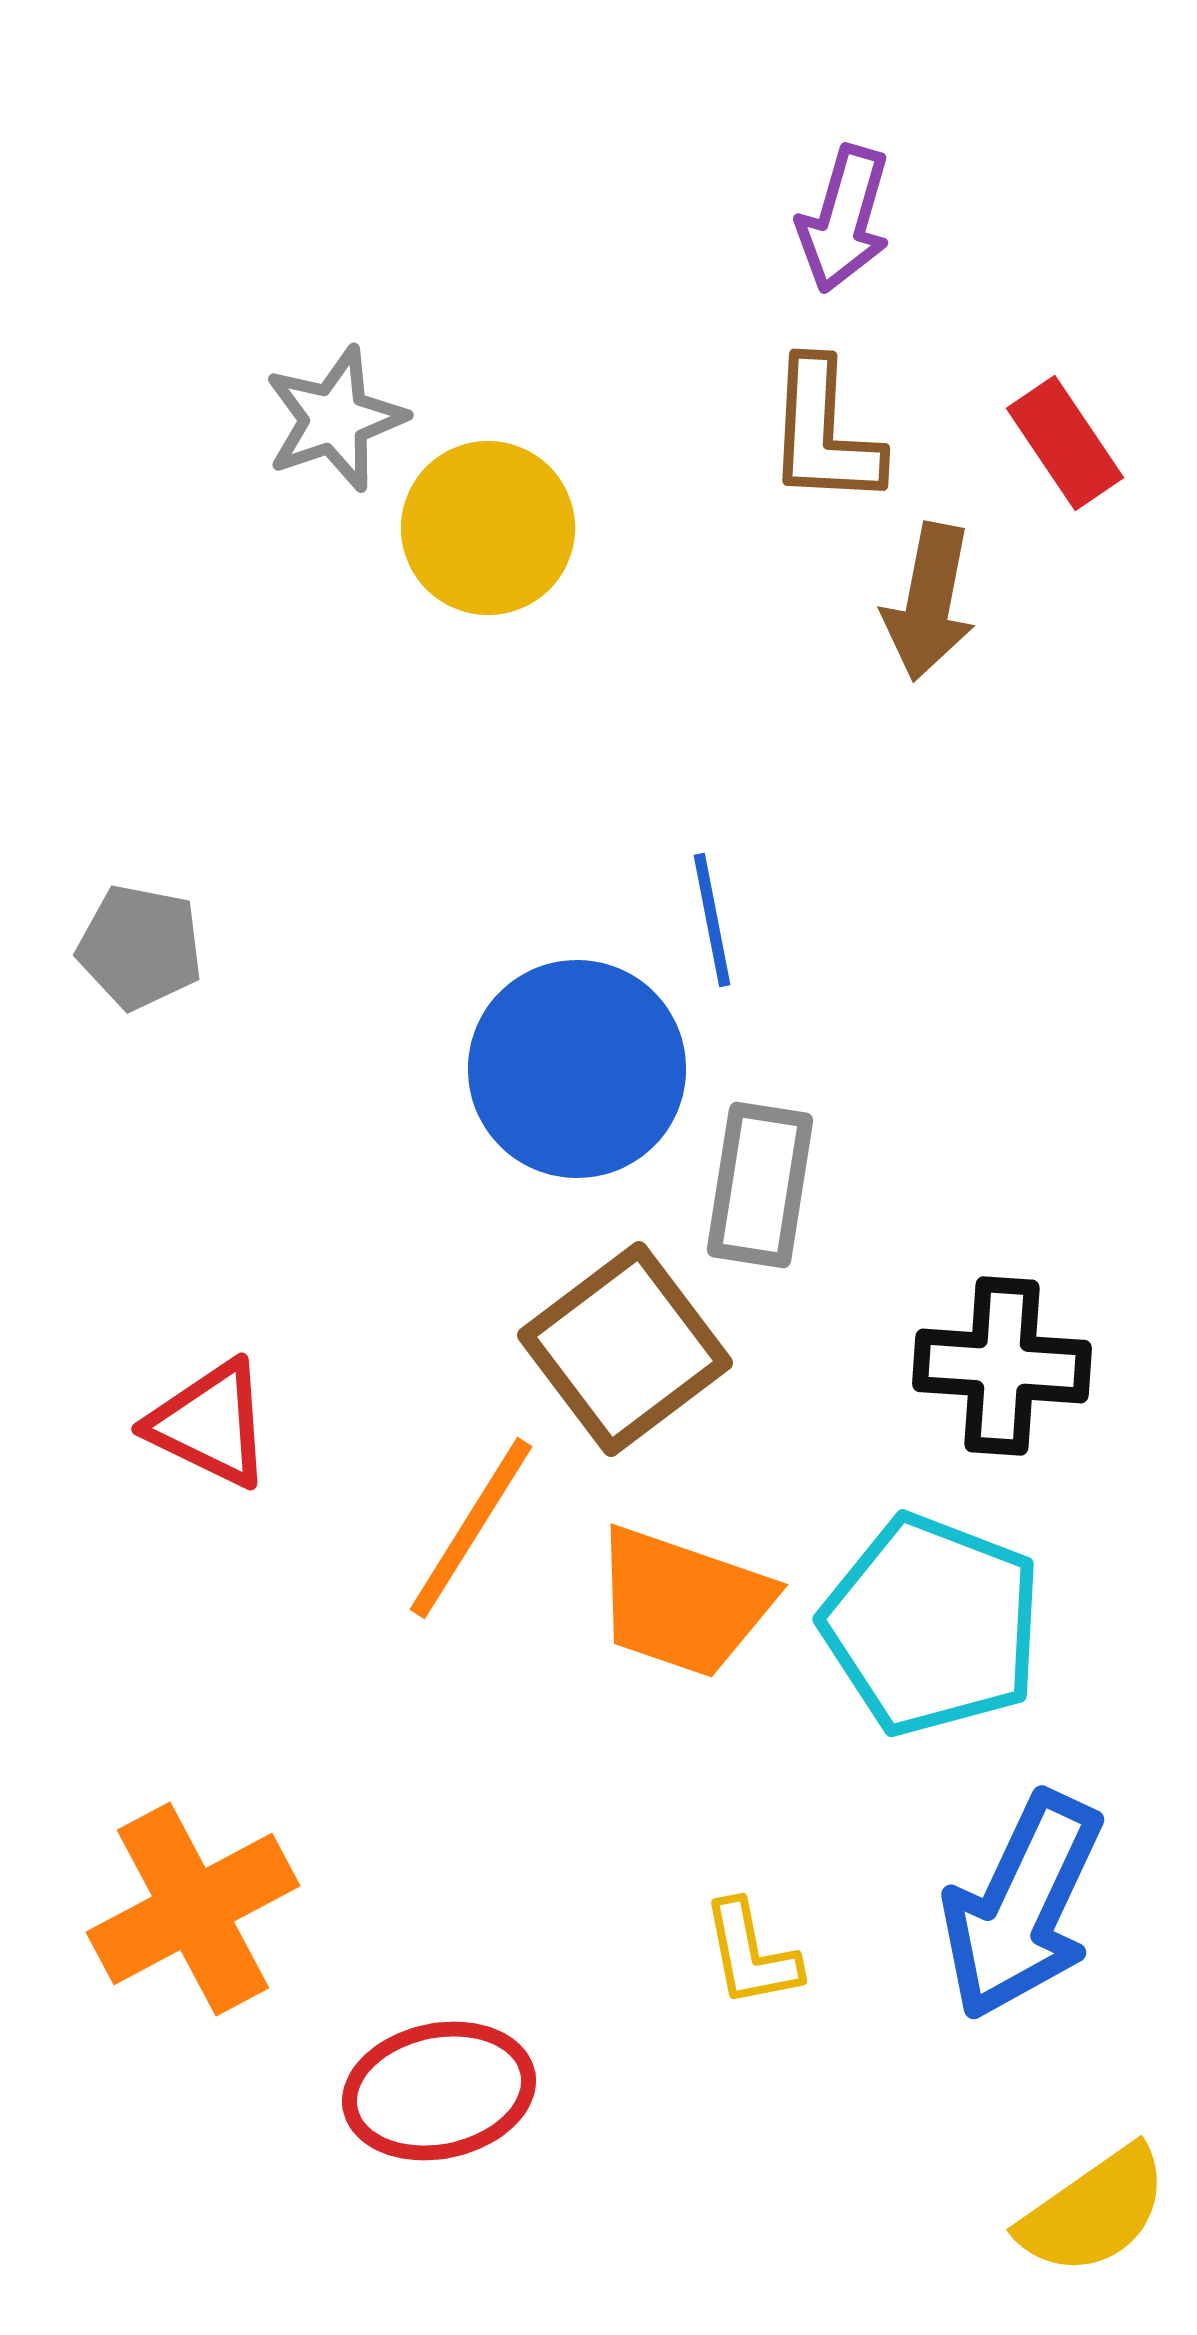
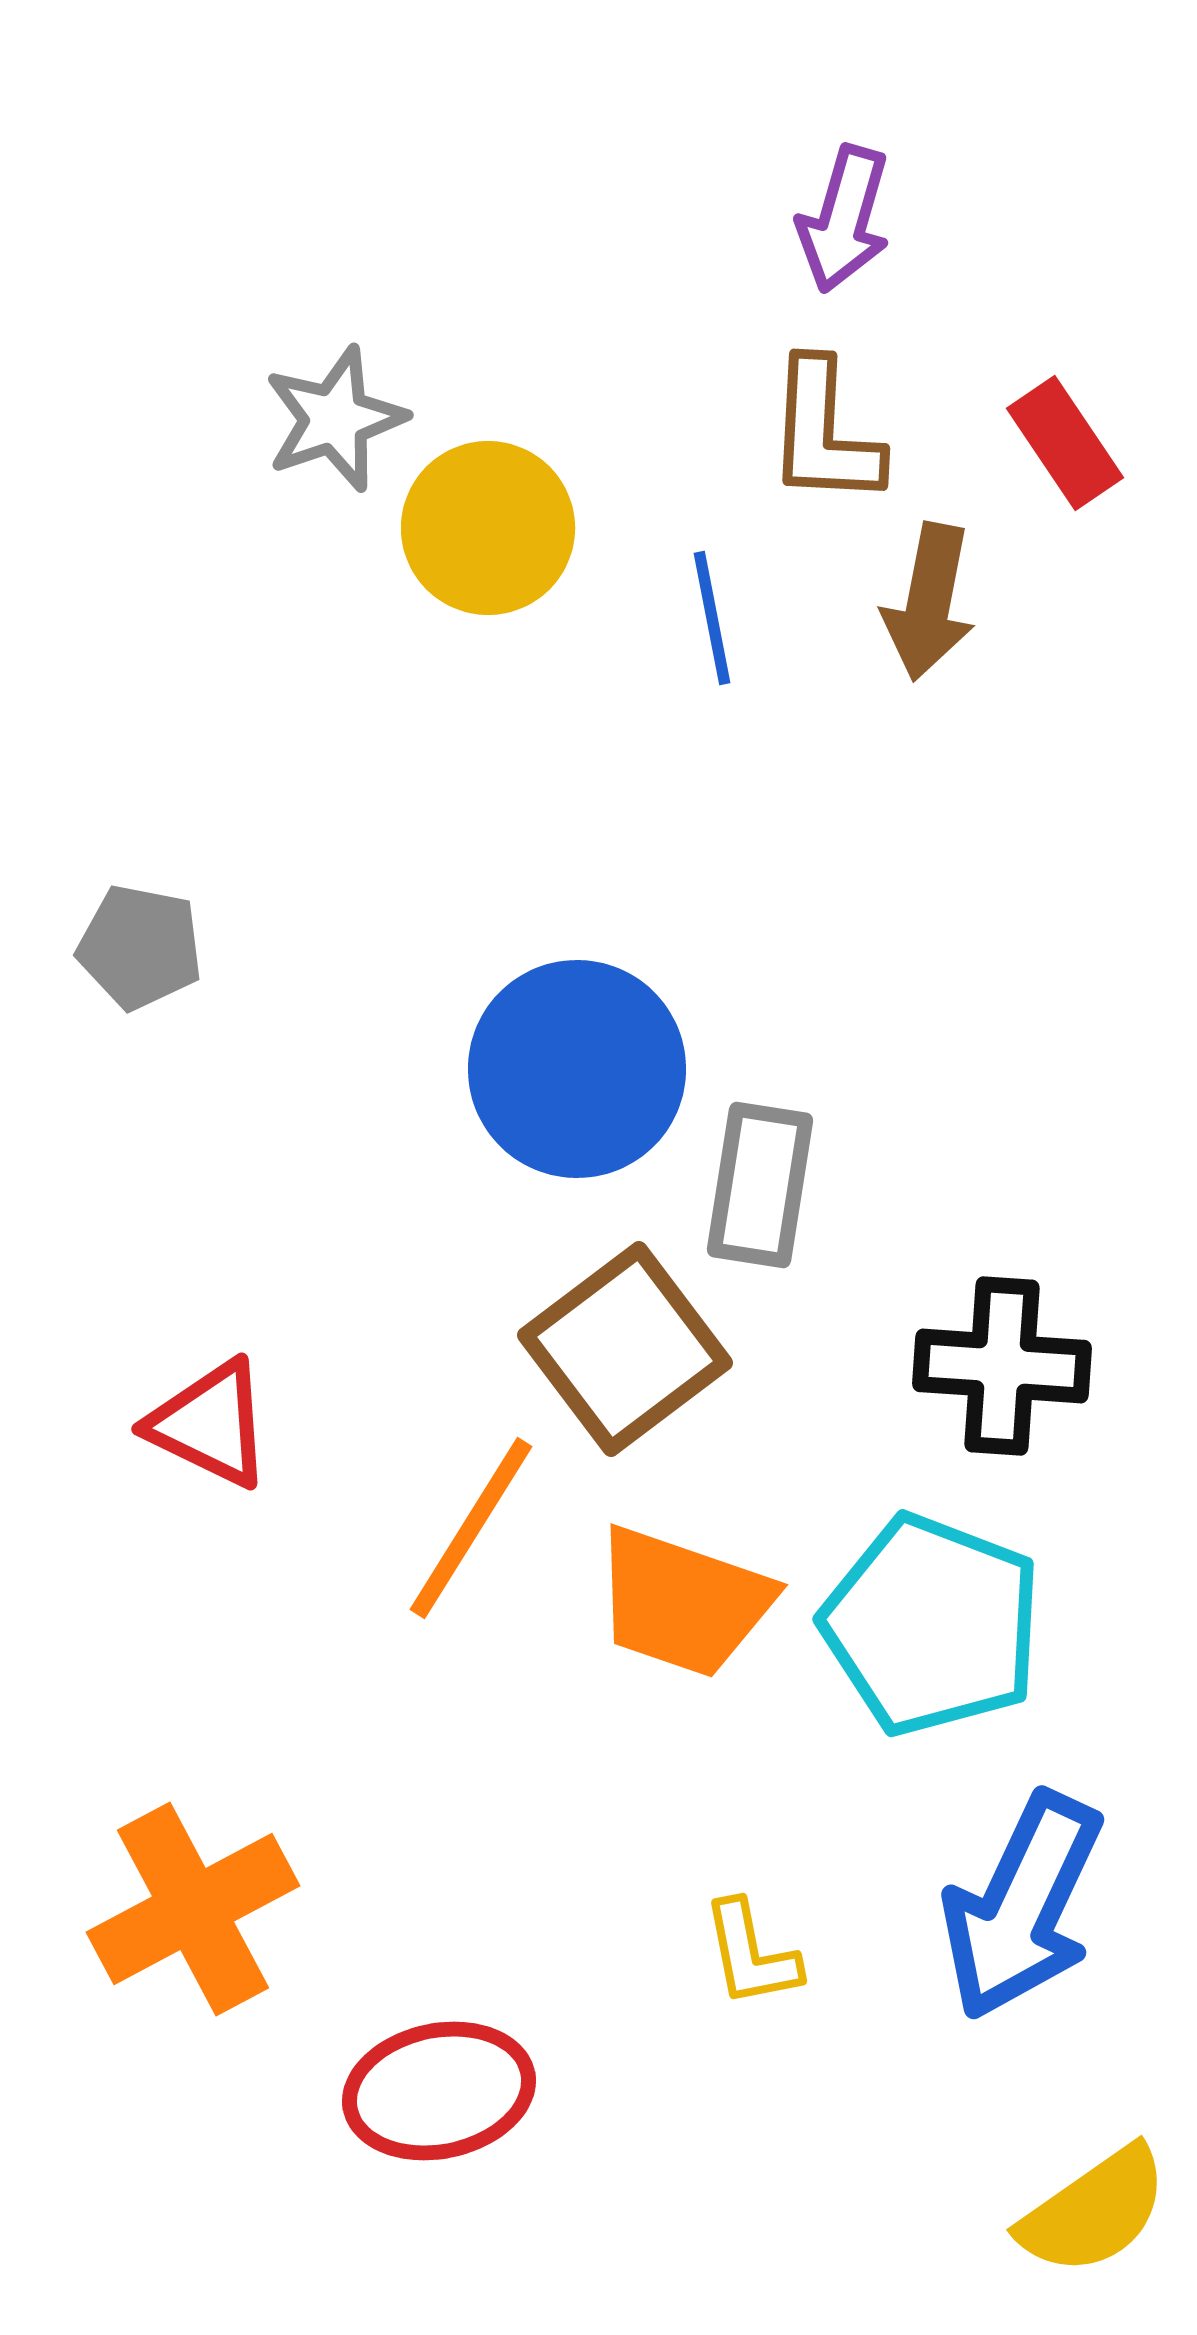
blue line: moved 302 px up
